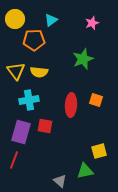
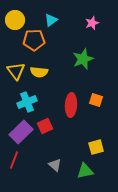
yellow circle: moved 1 px down
cyan cross: moved 2 px left, 2 px down; rotated 12 degrees counterclockwise
red square: rotated 35 degrees counterclockwise
purple rectangle: rotated 30 degrees clockwise
yellow square: moved 3 px left, 4 px up
gray triangle: moved 5 px left, 16 px up
